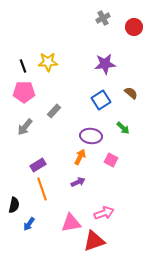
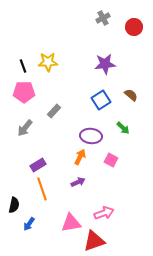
brown semicircle: moved 2 px down
gray arrow: moved 1 px down
